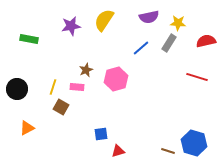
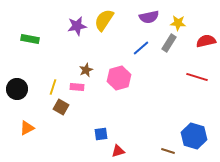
purple star: moved 6 px right
green rectangle: moved 1 px right
pink hexagon: moved 3 px right, 1 px up
blue hexagon: moved 7 px up
